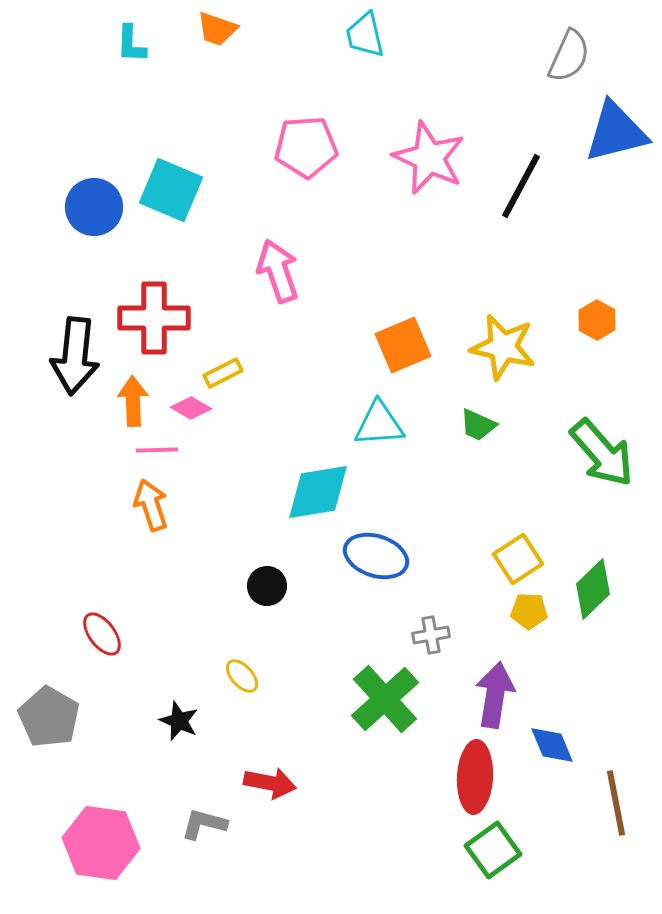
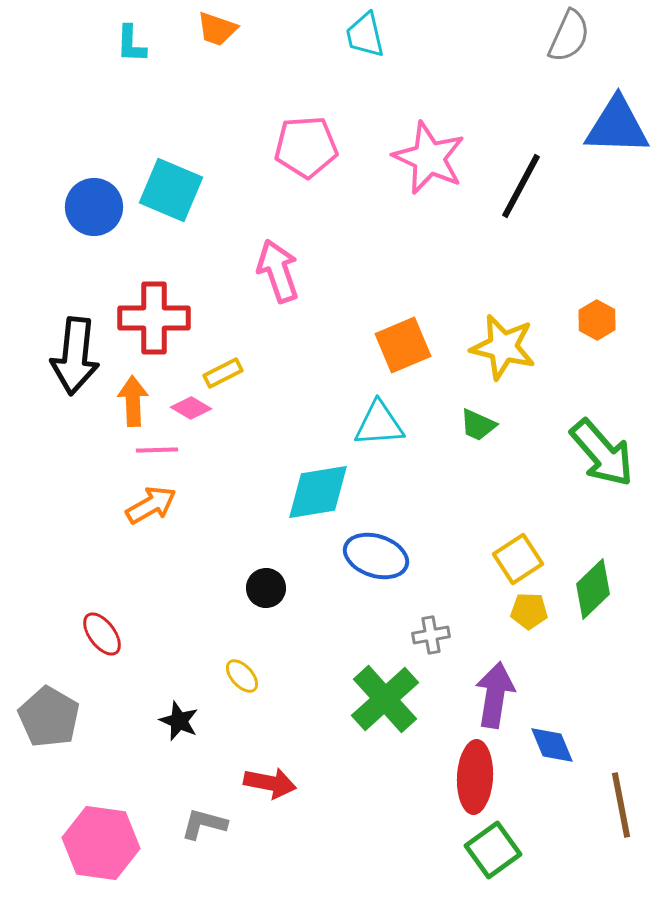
gray semicircle at (569, 56): moved 20 px up
blue triangle at (616, 132): moved 1 px right, 6 px up; rotated 16 degrees clockwise
orange arrow at (151, 505): rotated 78 degrees clockwise
black circle at (267, 586): moved 1 px left, 2 px down
brown line at (616, 803): moved 5 px right, 2 px down
